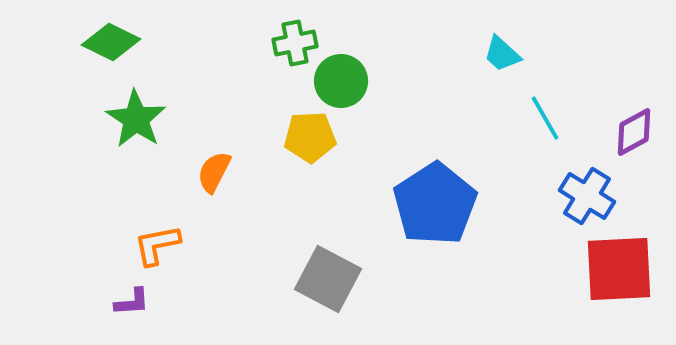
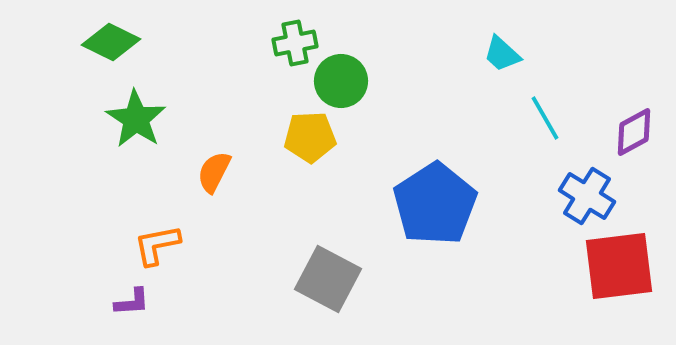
red square: moved 3 px up; rotated 4 degrees counterclockwise
